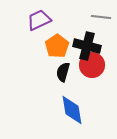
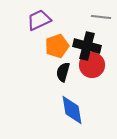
orange pentagon: rotated 15 degrees clockwise
